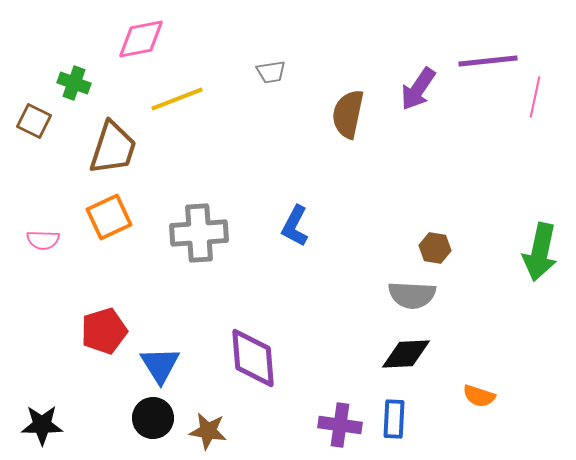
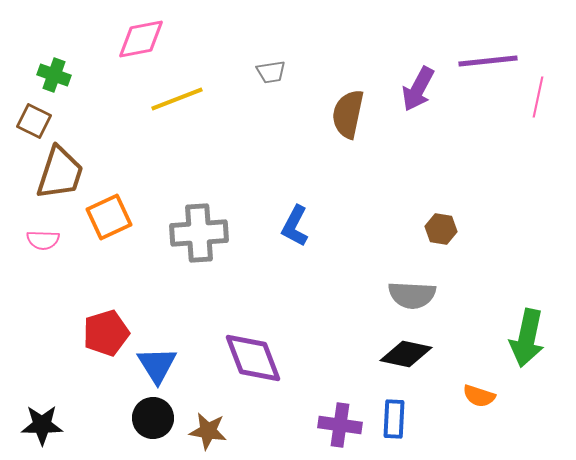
green cross: moved 20 px left, 8 px up
purple arrow: rotated 6 degrees counterclockwise
pink line: moved 3 px right
brown trapezoid: moved 53 px left, 25 px down
brown hexagon: moved 6 px right, 19 px up
green arrow: moved 13 px left, 86 px down
red pentagon: moved 2 px right, 2 px down
black diamond: rotated 15 degrees clockwise
purple diamond: rotated 16 degrees counterclockwise
blue triangle: moved 3 px left
